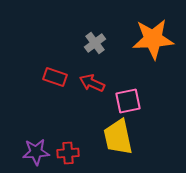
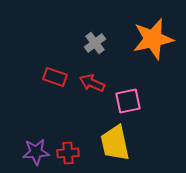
orange star: rotated 9 degrees counterclockwise
yellow trapezoid: moved 3 px left, 6 px down
